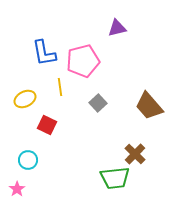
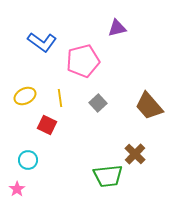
blue L-shape: moved 2 px left, 11 px up; rotated 44 degrees counterclockwise
yellow line: moved 11 px down
yellow ellipse: moved 3 px up
green trapezoid: moved 7 px left, 2 px up
